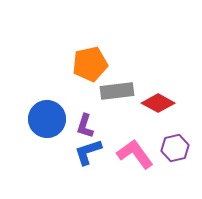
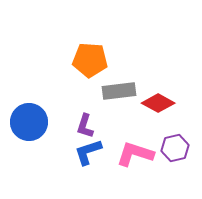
orange pentagon: moved 4 px up; rotated 16 degrees clockwise
gray rectangle: moved 2 px right
blue circle: moved 18 px left, 3 px down
pink L-shape: rotated 36 degrees counterclockwise
